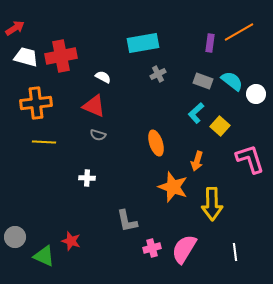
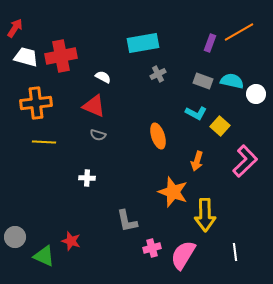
red arrow: rotated 24 degrees counterclockwise
purple rectangle: rotated 12 degrees clockwise
cyan semicircle: rotated 25 degrees counterclockwise
cyan L-shape: rotated 110 degrees counterclockwise
orange ellipse: moved 2 px right, 7 px up
pink L-shape: moved 5 px left, 2 px down; rotated 64 degrees clockwise
orange star: moved 5 px down
yellow arrow: moved 7 px left, 11 px down
pink semicircle: moved 1 px left, 6 px down
